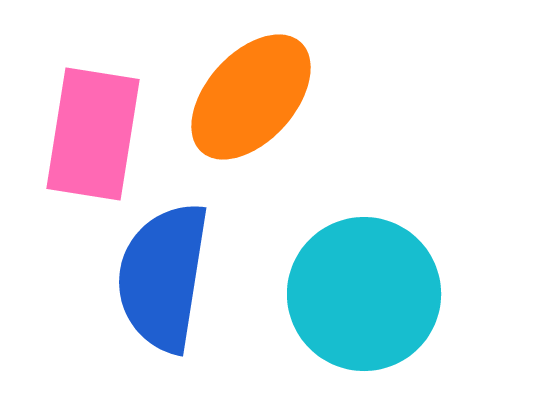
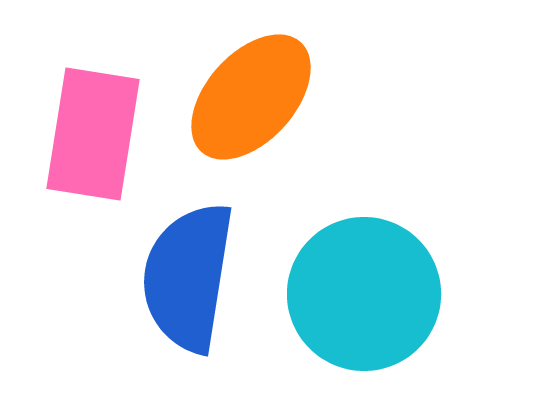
blue semicircle: moved 25 px right
